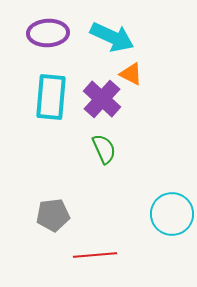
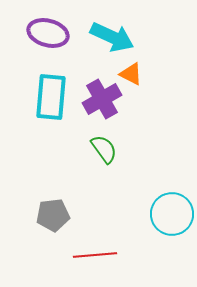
purple ellipse: rotated 18 degrees clockwise
purple cross: rotated 18 degrees clockwise
green semicircle: rotated 12 degrees counterclockwise
